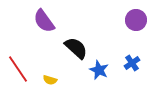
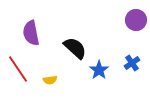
purple semicircle: moved 13 px left, 12 px down; rotated 25 degrees clockwise
black semicircle: moved 1 px left
blue star: rotated 12 degrees clockwise
yellow semicircle: rotated 24 degrees counterclockwise
